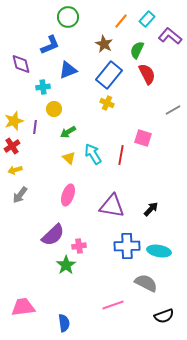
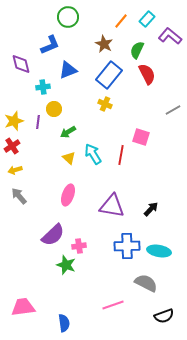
yellow cross: moved 2 px left, 1 px down
purple line: moved 3 px right, 5 px up
pink square: moved 2 px left, 1 px up
gray arrow: moved 1 px left, 1 px down; rotated 102 degrees clockwise
green star: rotated 18 degrees counterclockwise
